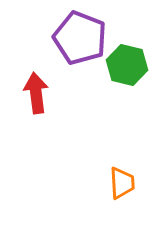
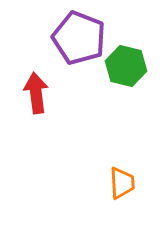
purple pentagon: moved 1 px left
green hexagon: moved 1 px left, 1 px down
